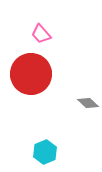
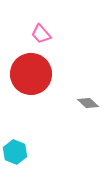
cyan hexagon: moved 30 px left; rotated 15 degrees counterclockwise
